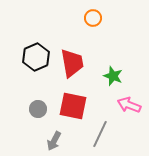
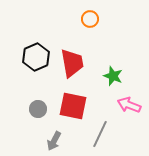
orange circle: moved 3 px left, 1 px down
